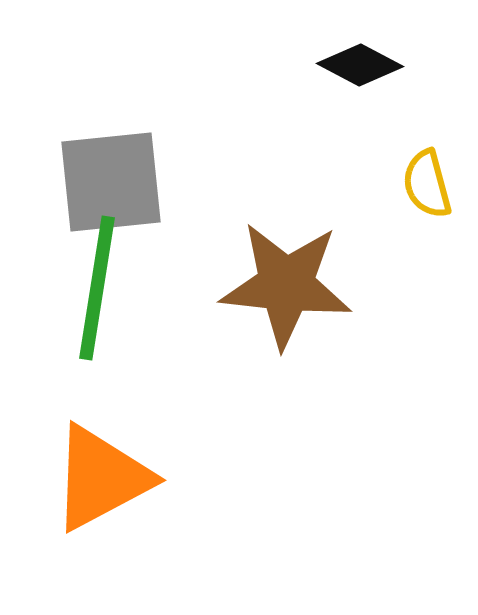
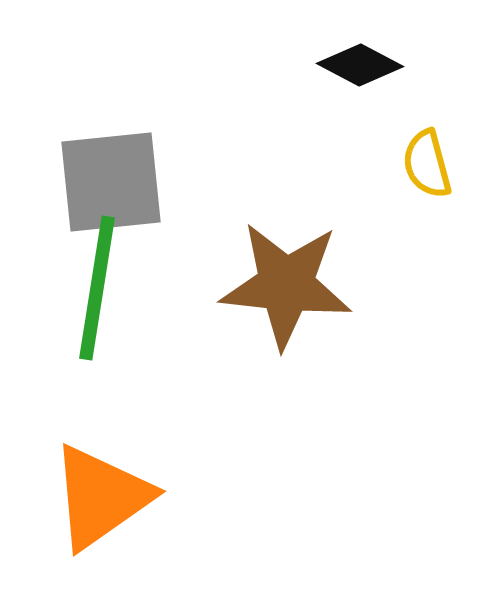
yellow semicircle: moved 20 px up
orange triangle: moved 19 px down; rotated 7 degrees counterclockwise
